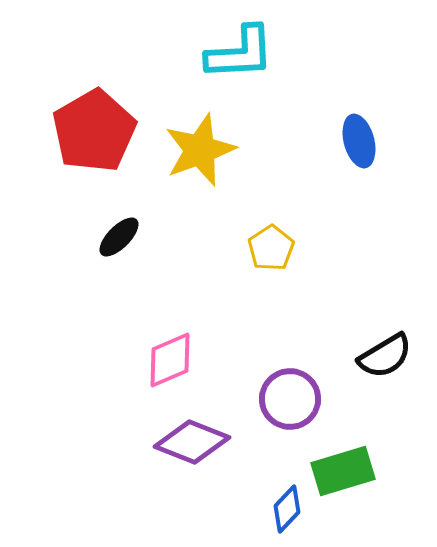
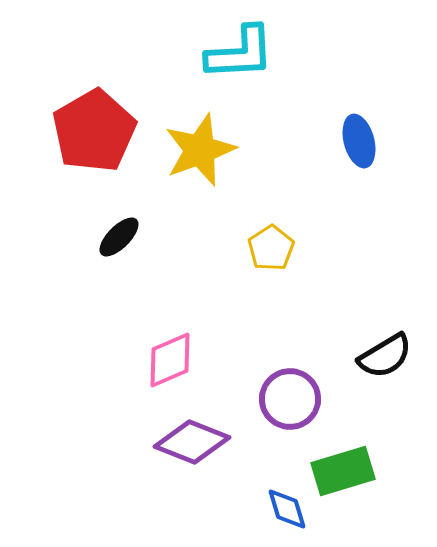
blue diamond: rotated 60 degrees counterclockwise
